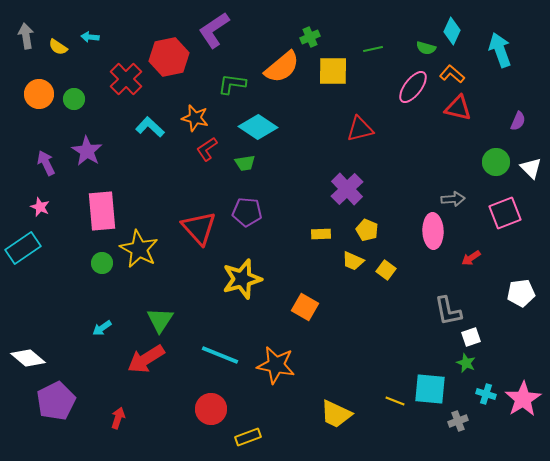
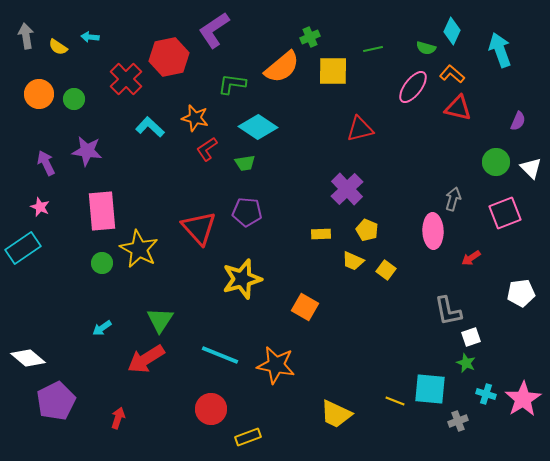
purple star at (87, 151): rotated 24 degrees counterclockwise
gray arrow at (453, 199): rotated 70 degrees counterclockwise
